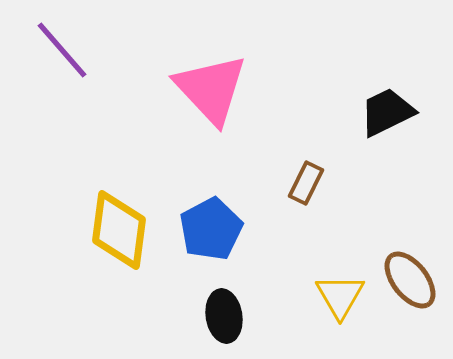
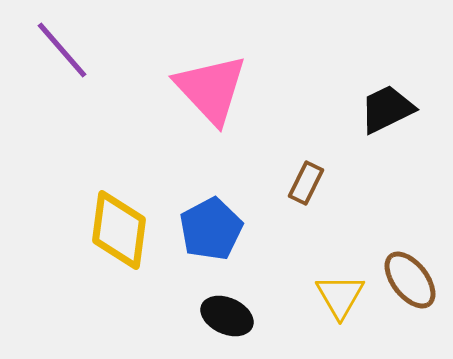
black trapezoid: moved 3 px up
black ellipse: moved 3 px right; rotated 57 degrees counterclockwise
